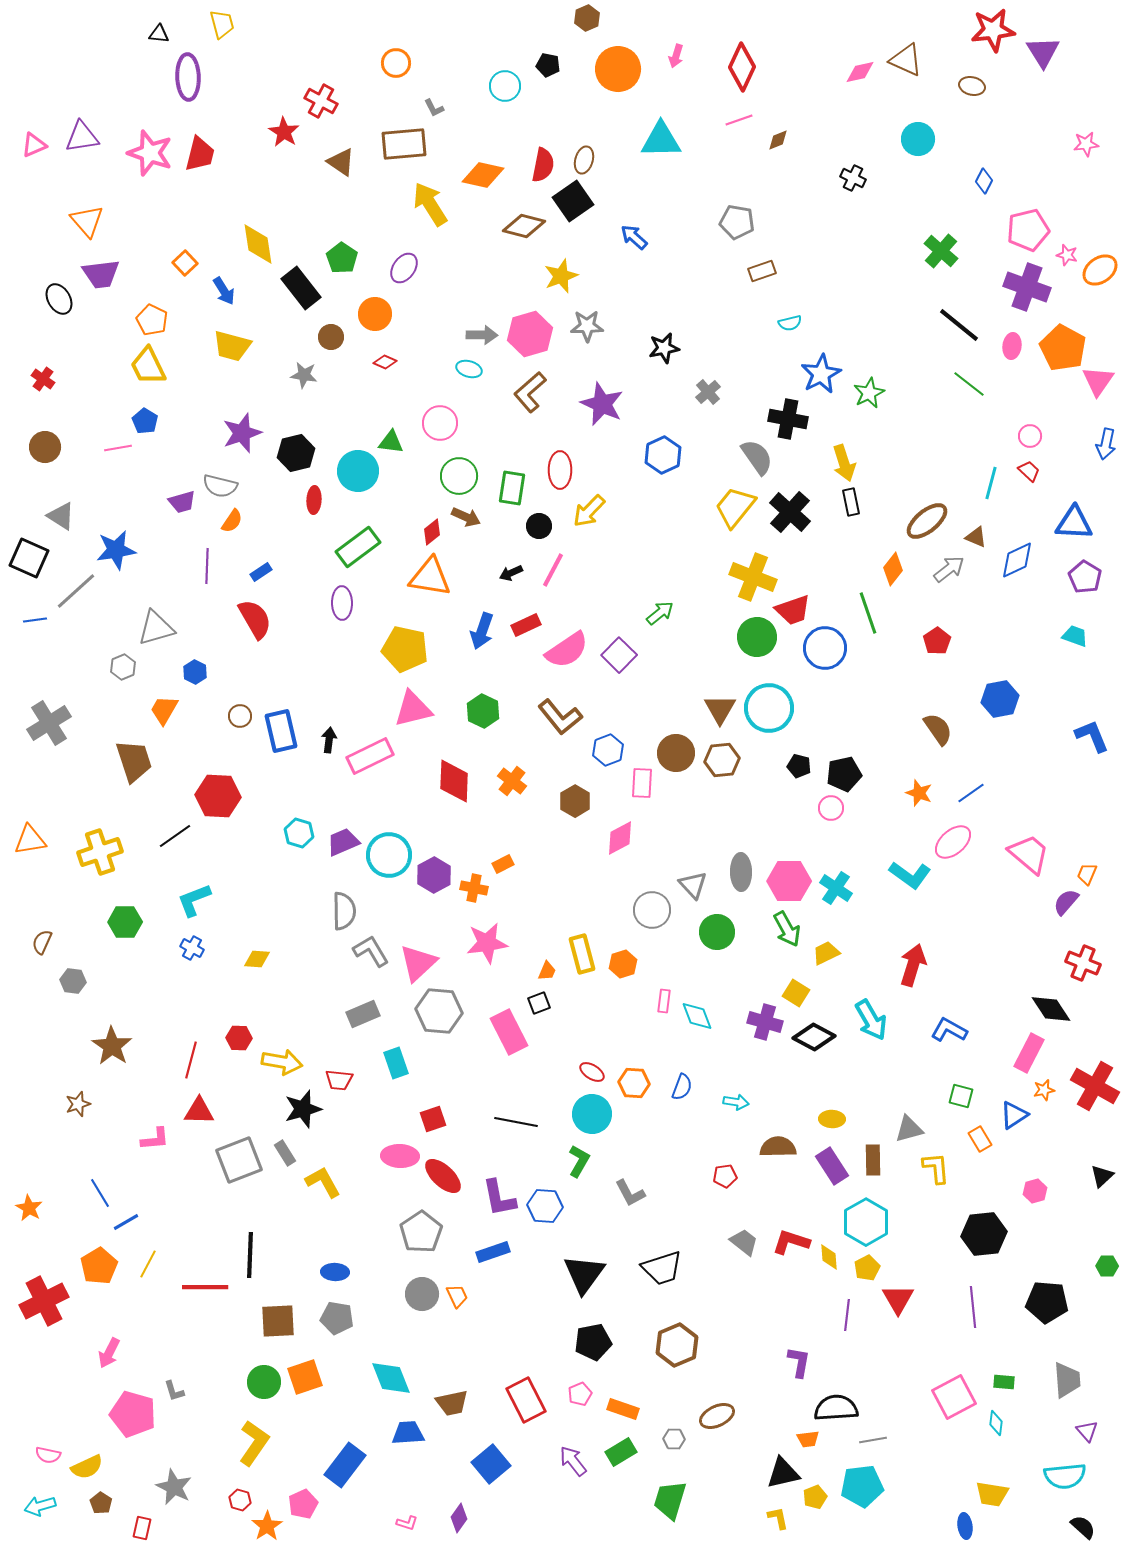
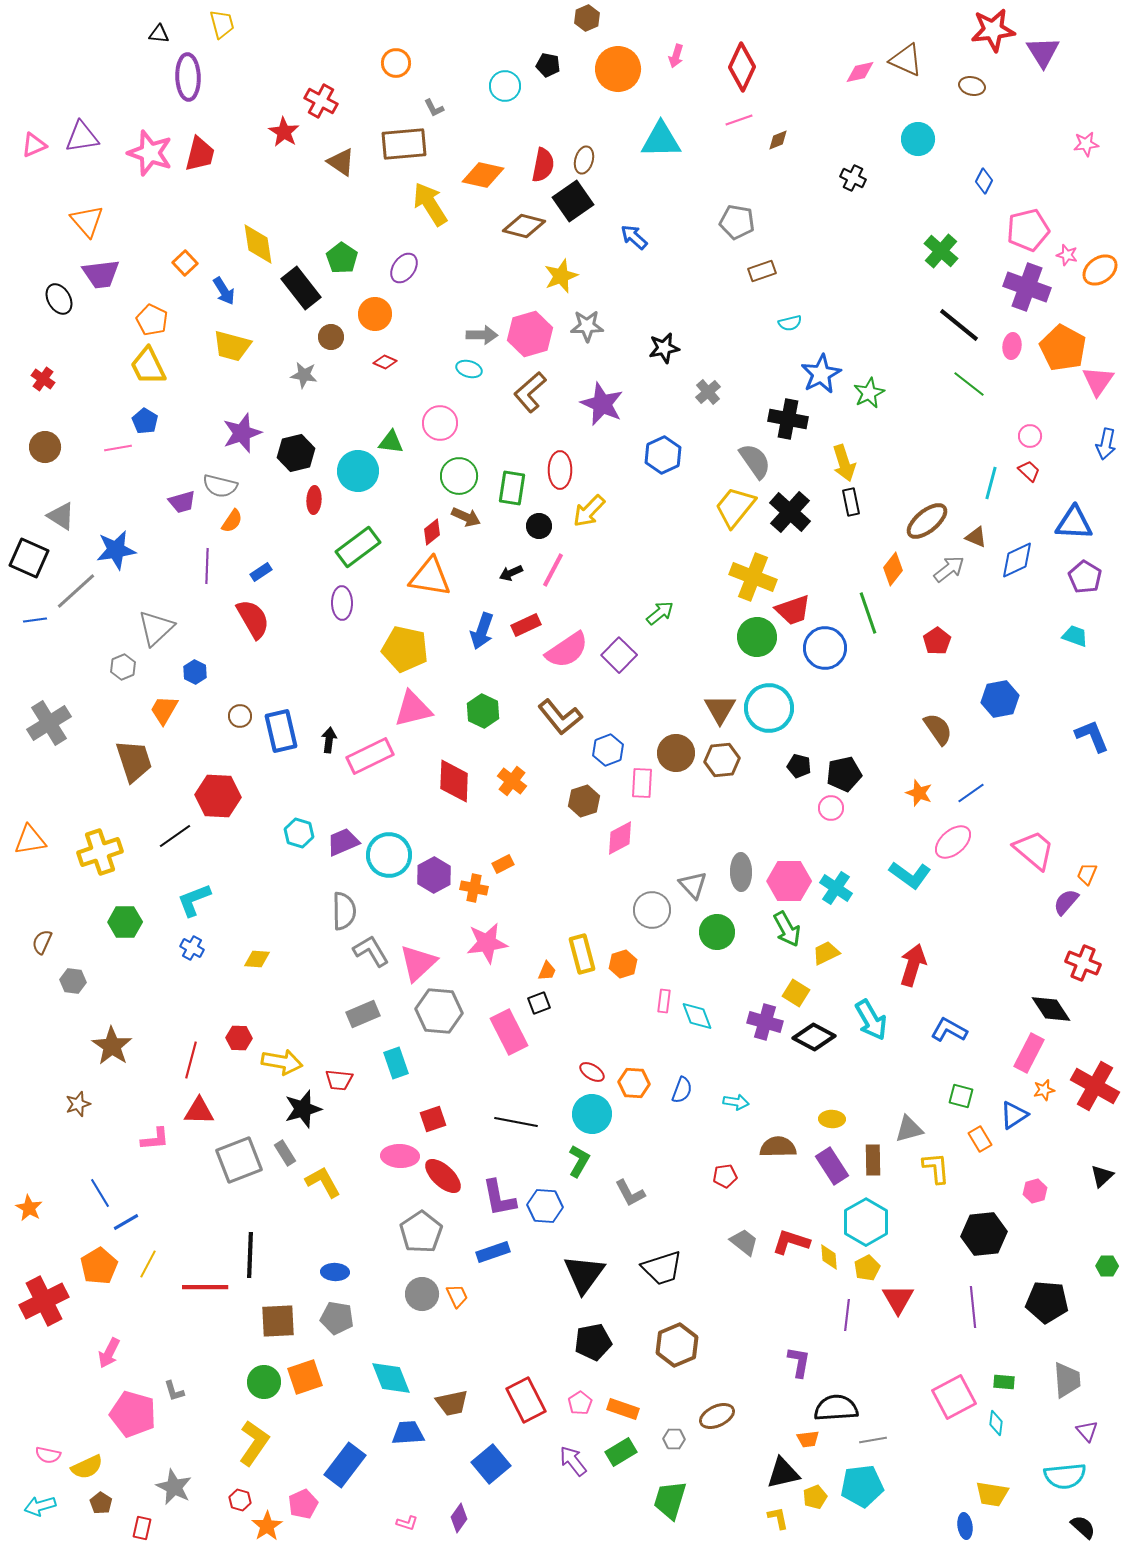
gray semicircle at (757, 457): moved 2 px left, 4 px down
red semicircle at (255, 619): moved 2 px left
gray triangle at (156, 628): rotated 27 degrees counterclockwise
brown hexagon at (575, 801): moved 9 px right; rotated 12 degrees clockwise
pink trapezoid at (1029, 854): moved 5 px right, 4 px up
blue semicircle at (682, 1087): moved 3 px down
pink pentagon at (580, 1394): moved 9 px down; rotated 10 degrees counterclockwise
